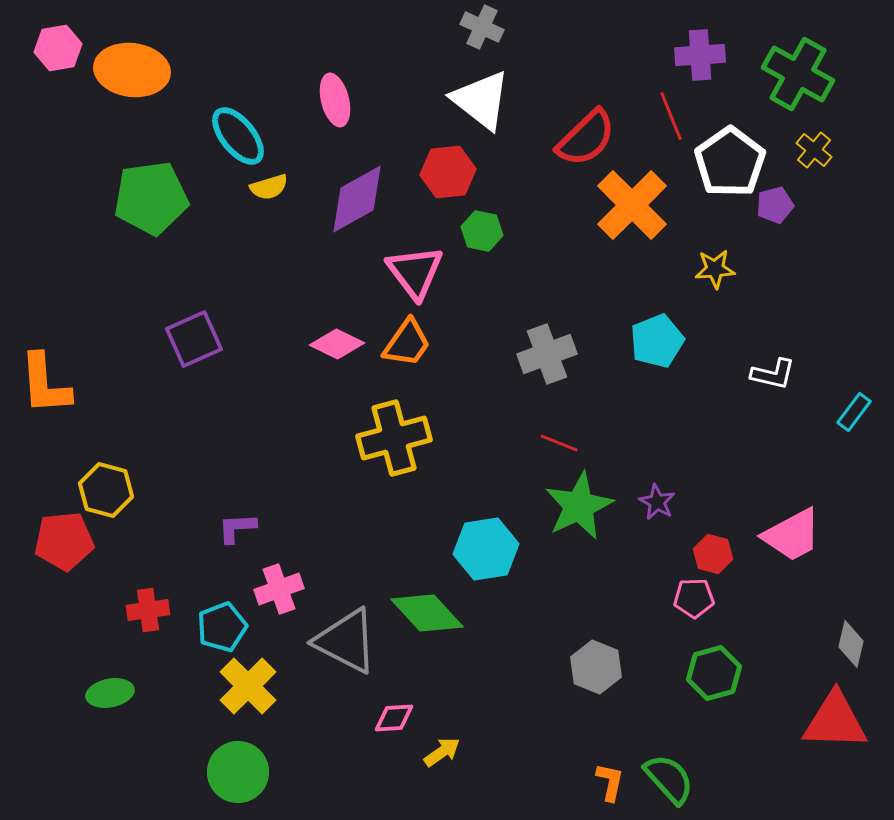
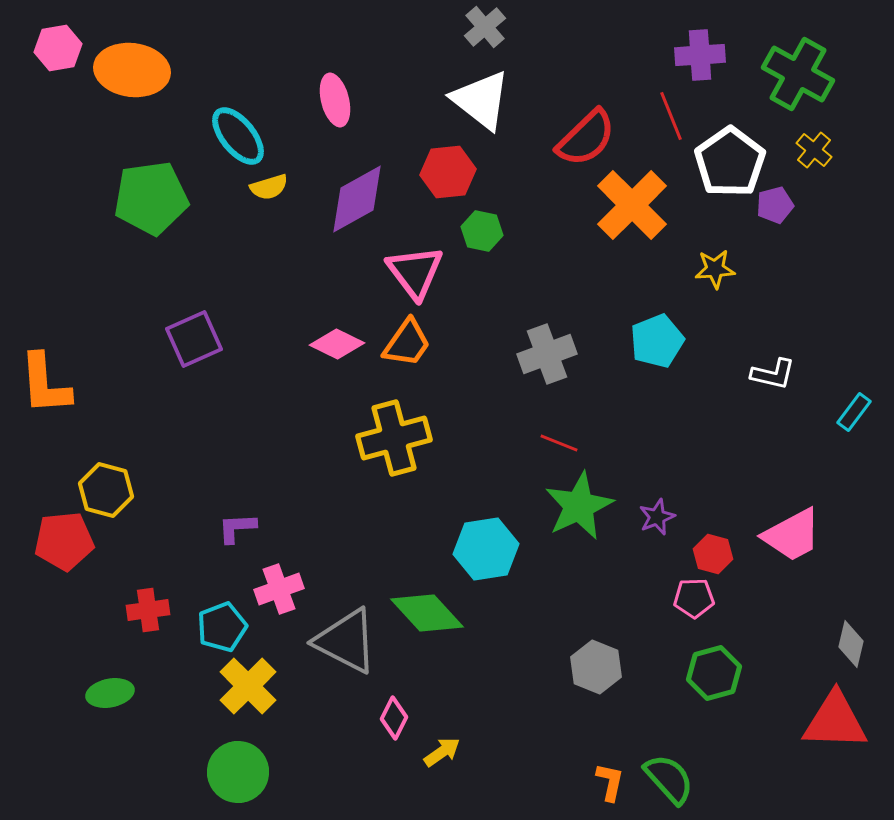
gray cross at (482, 27): moved 3 px right; rotated 24 degrees clockwise
purple star at (657, 502): moved 15 px down; rotated 21 degrees clockwise
pink diamond at (394, 718): rotated 60 degrees counterclockwise
